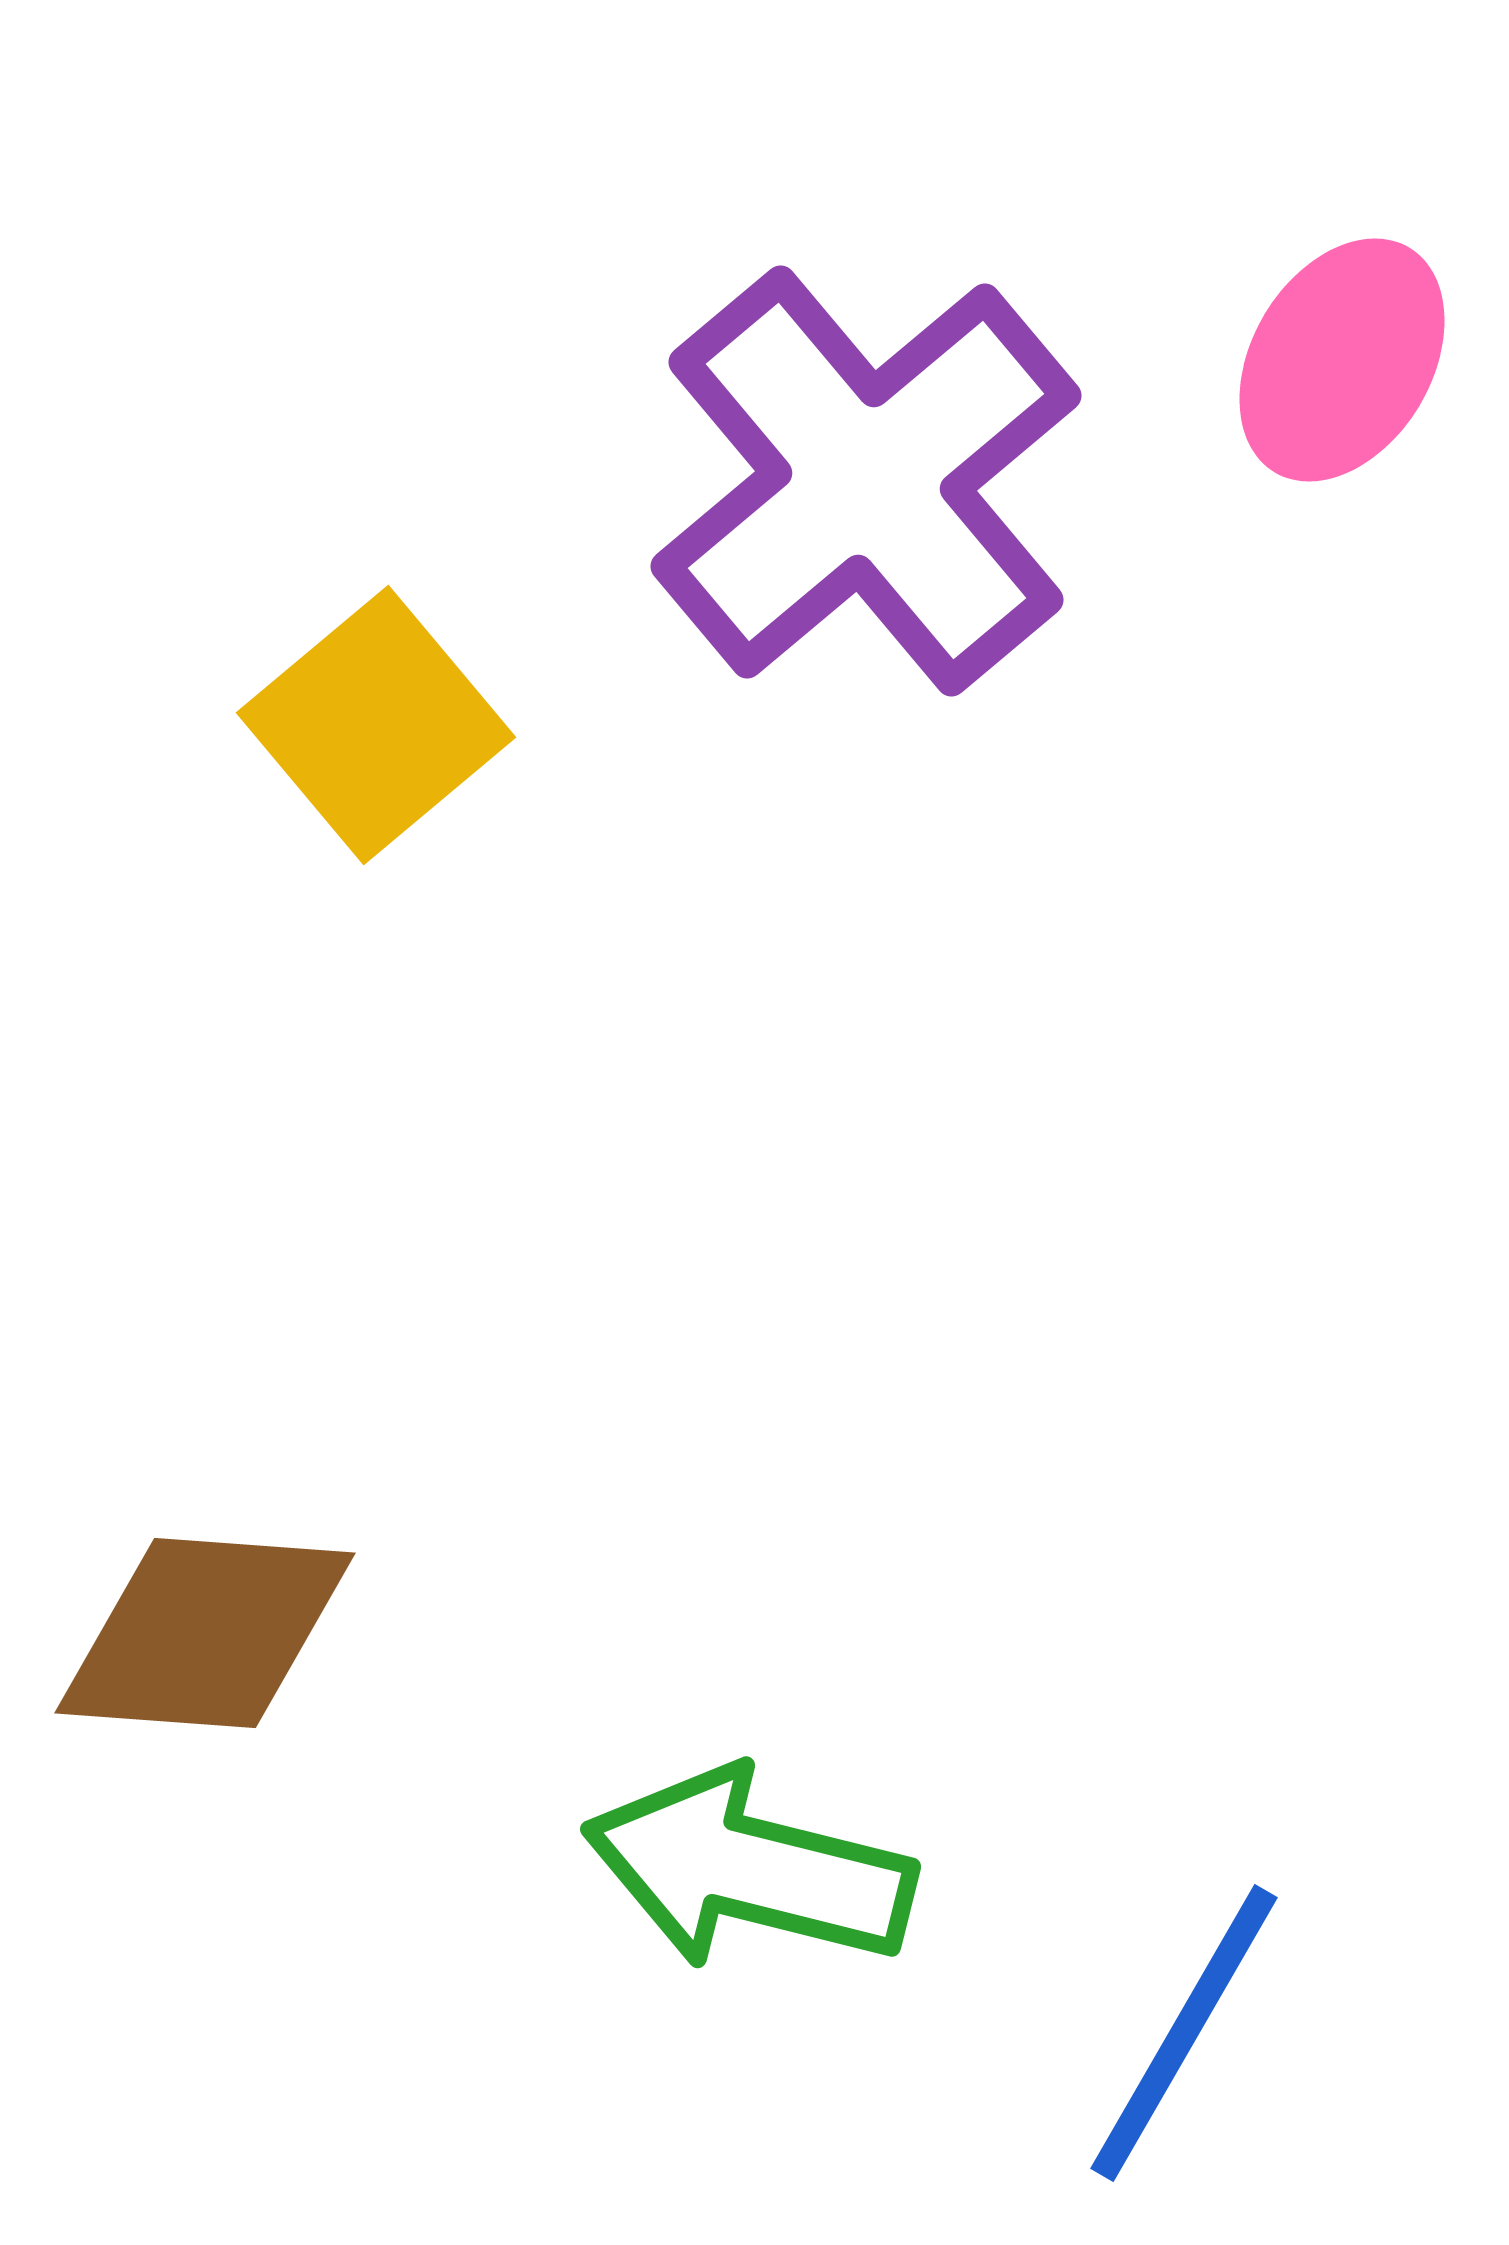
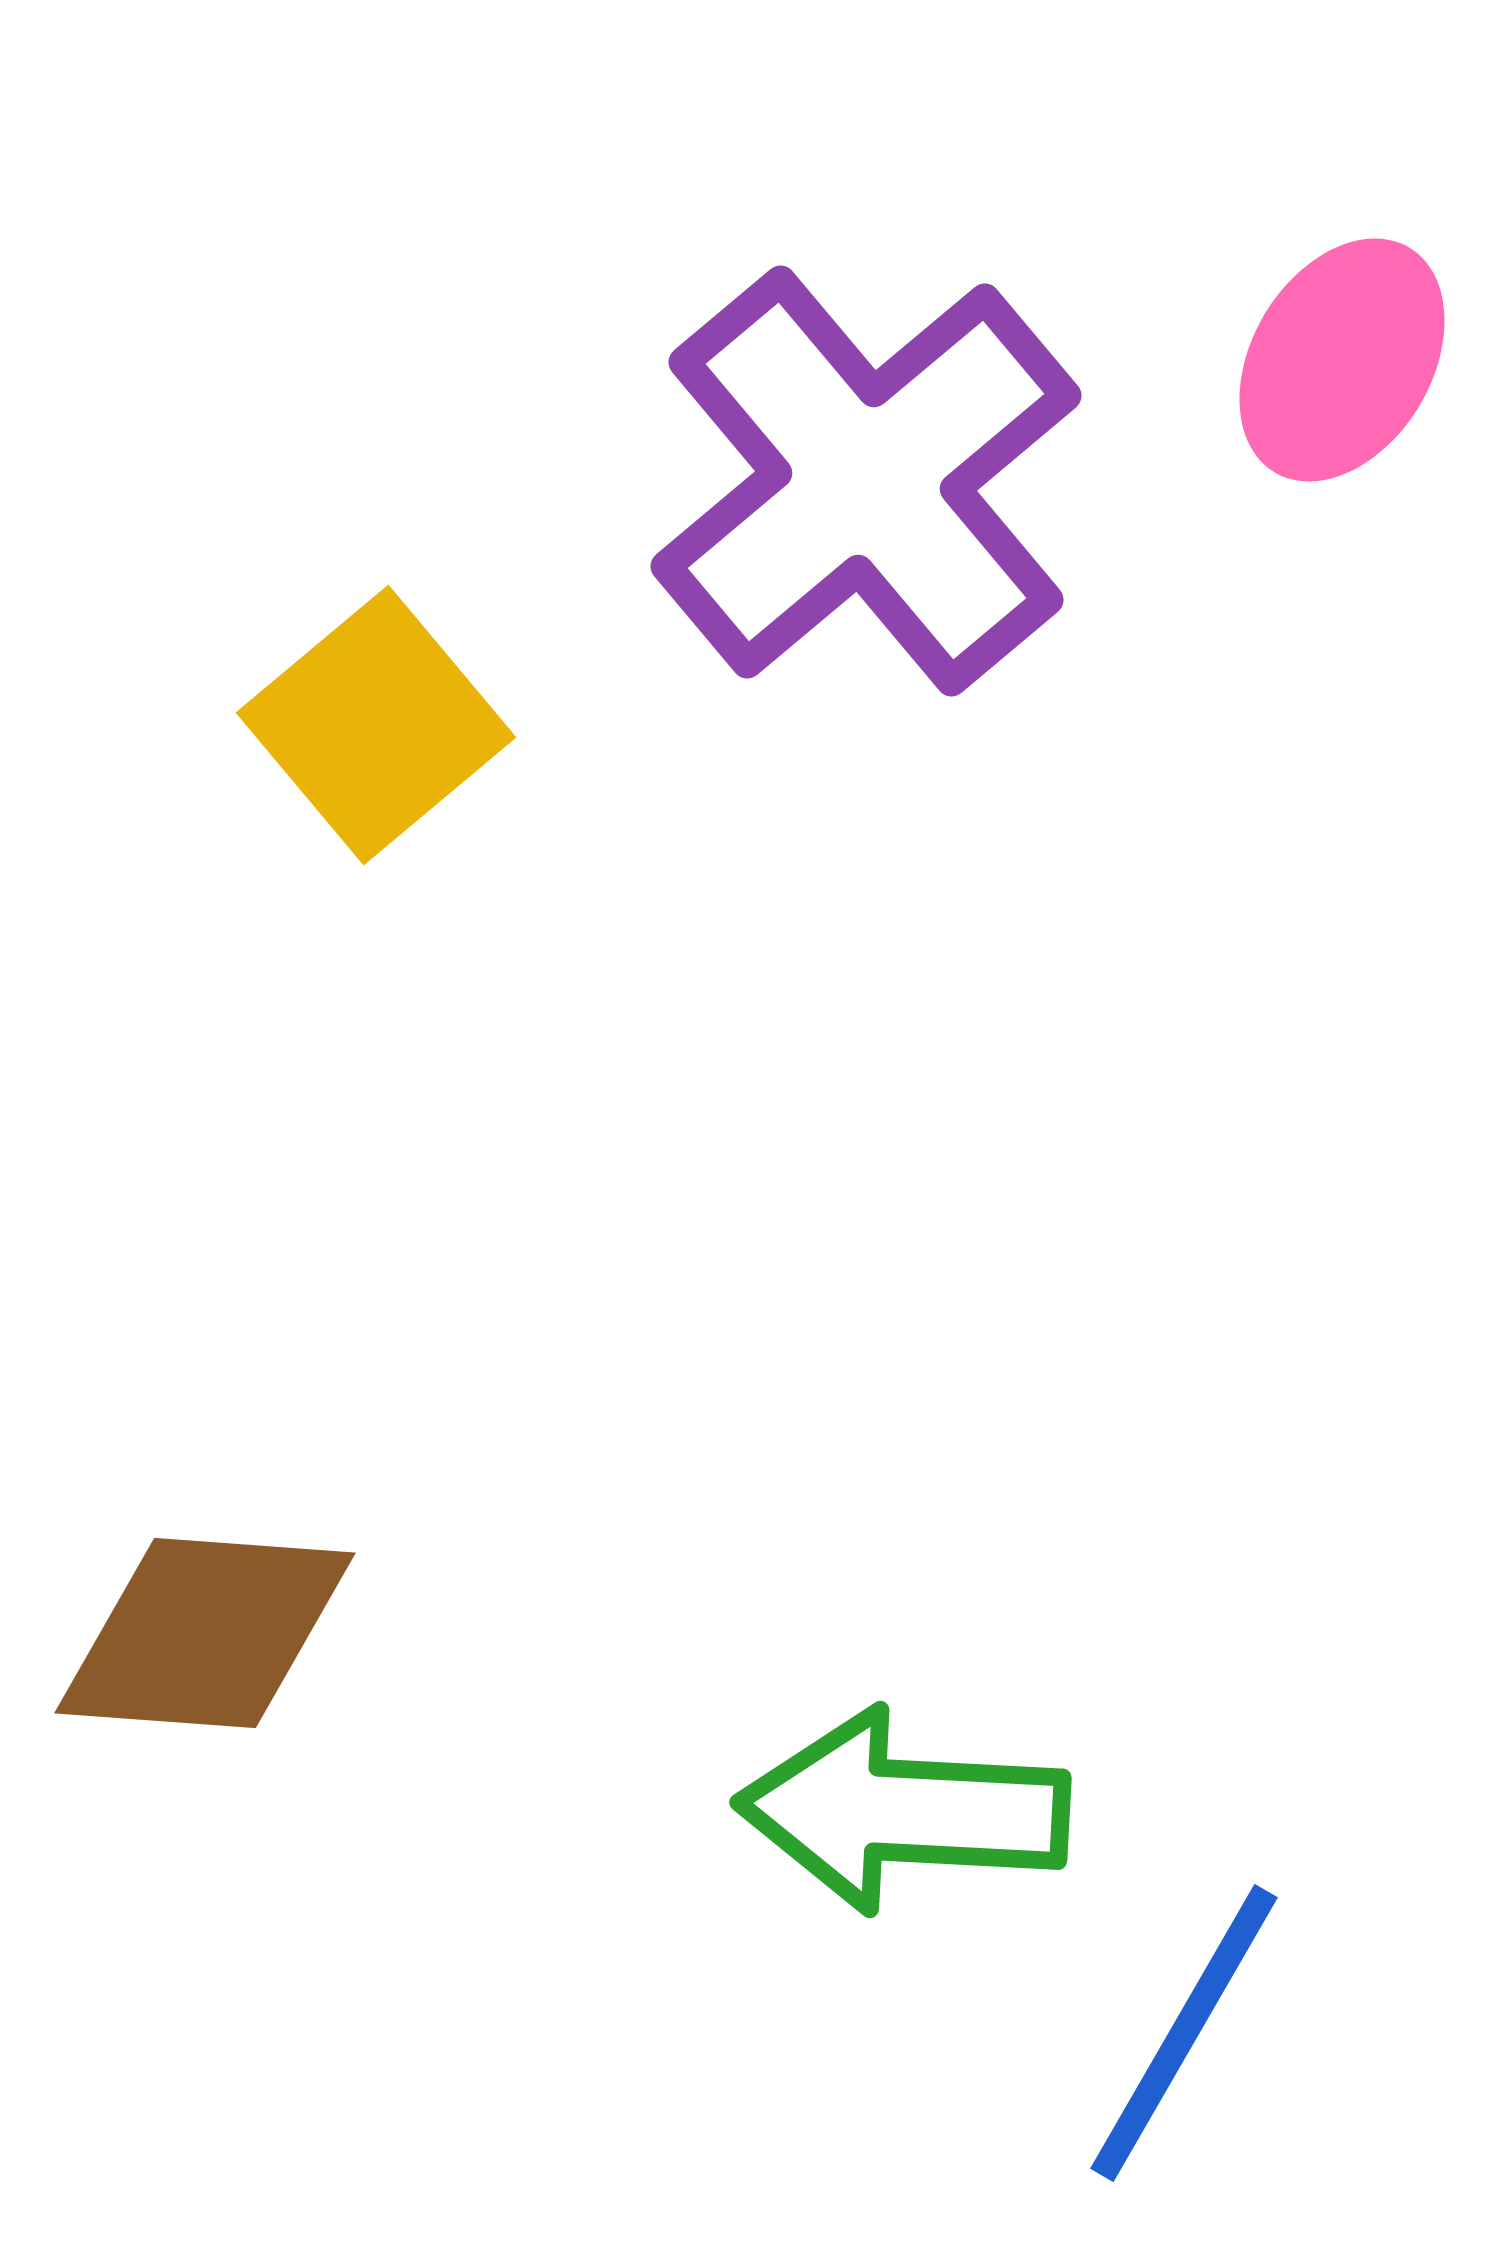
green arrow: moved 154 px right, 58 px up; rotated 11 degrees counterclockwise
